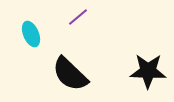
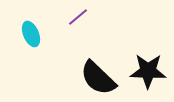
black semicircle: moved 28 px right, 4 px down
